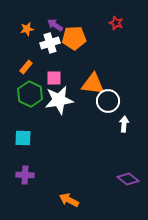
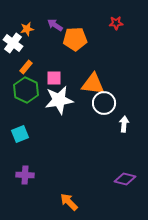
red star: rotated 24 degrees counterclockwise
orange pentagon: moved 1 px right, 1 px down
white cross: moved 37 px left; rotated 36 degrees counterclockwise
green hexagon: moved 4 px left, 4 px up
white circle: moved 4 px left, 2 px down
cyan square: moved 3 px left, 4 px up; rotated 24 degrees counterclockwise
purple diamond: moved 3 px left; rotated 25 degrees counterclockwise
orange arrow: moved 2 px down; rotated 18 degrees clockwise
